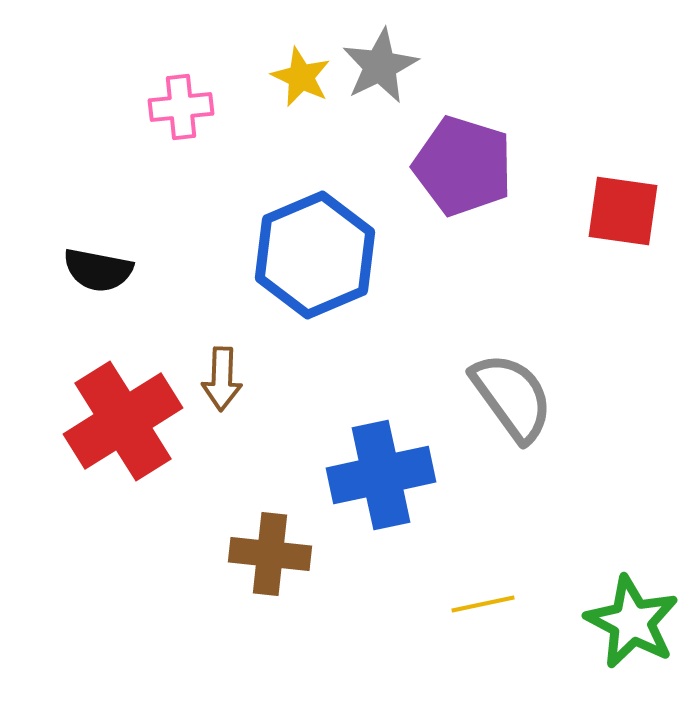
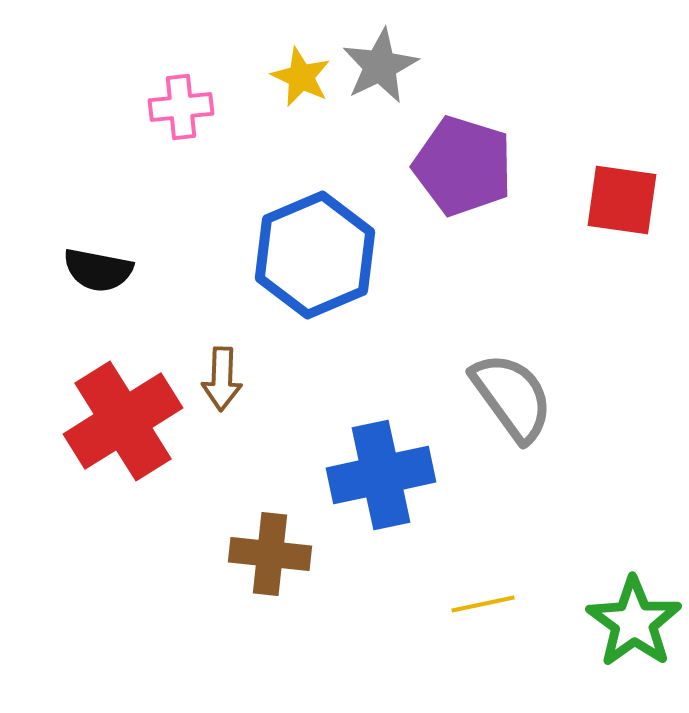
red square: moved 1 px left, 11 px up
green star: moved 2 px right; rotated 8 degrees clockwise
